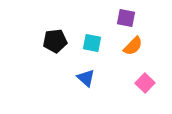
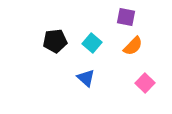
purple square: moved 1 px up
cyan square: rotated 30 degrees clockwise
